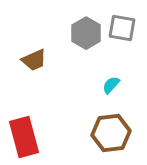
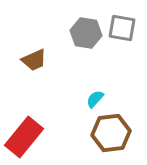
gray hexagon: rotated 20 degrees counterclockwise
cyan semicircle: moved 16 px left, 14 px down
red rectangle: rotated 54 degrees clockwise
